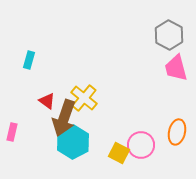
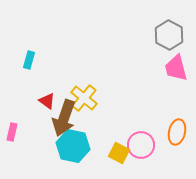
cyan hexagon: moved 4 px down; rotated 20 degrees counterclockwise
